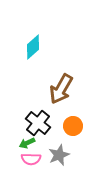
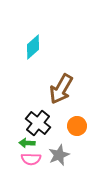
orange circle: moved 4 px right
green arrow: rotated 28 degrees clockwise
